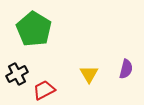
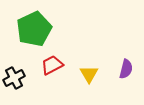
green pentagon: rotated 16 degrees clockwise
black cross: moved 3 px left, 4 px down
red trapezoid: moved 8 px right, 25 px up
